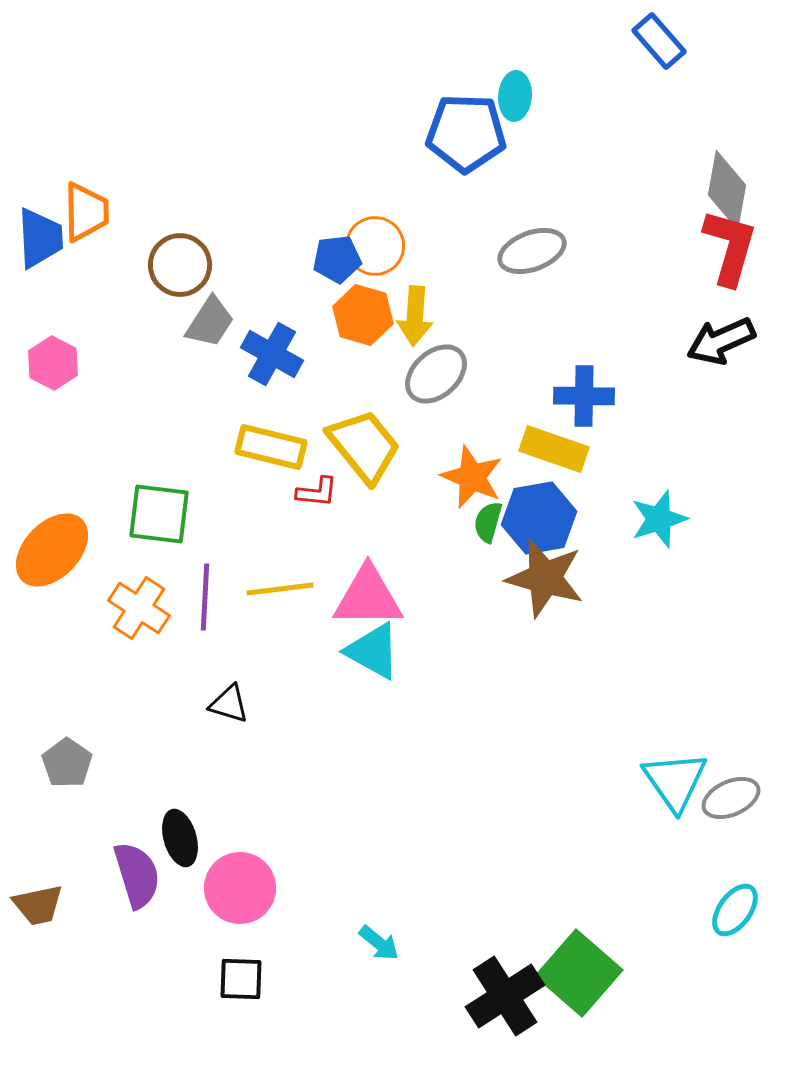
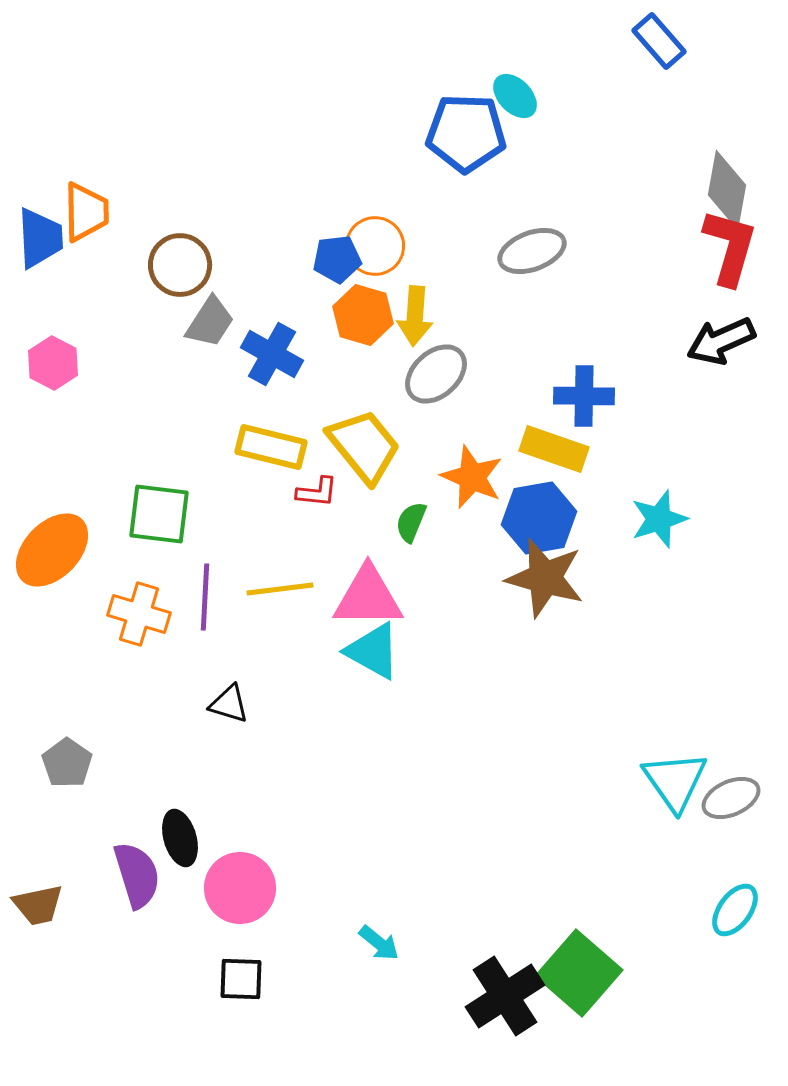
cyan ellipse at (515, 96): rotated 48 degrees counterclockwise
green semicircle at (488, 522): moved 77 px left; rotated 6 degrees clockwise
orange cross at (139, 608): moved 6 px down; rotated 16 degrees counterclockwise
